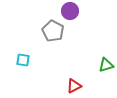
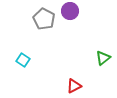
gray pentagon: moved 9 px left, 12 px up
cyan square: rotated 24 degrees clockwise
green triangle: moved 3 px left, 7 px up; rotated 21 degrees counterclockwise
